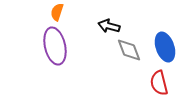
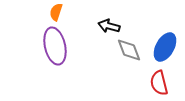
orange semicircle: moved 1 px left
blue ellipse: rotated 48 degrees clockwise
